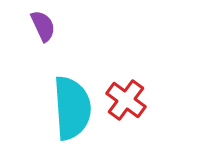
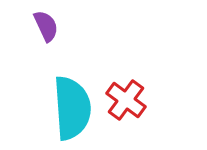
purple semicircle: moved 3 px right
